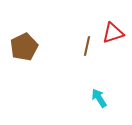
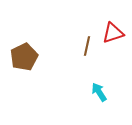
brown pentagon: moved 10 px down
cyan arrow: moved 6 px up
